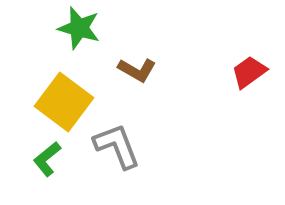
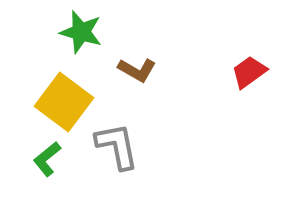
green star: moved 2 px right, 4 px down
gray L-shape: rotated 10 degrees clockwise
